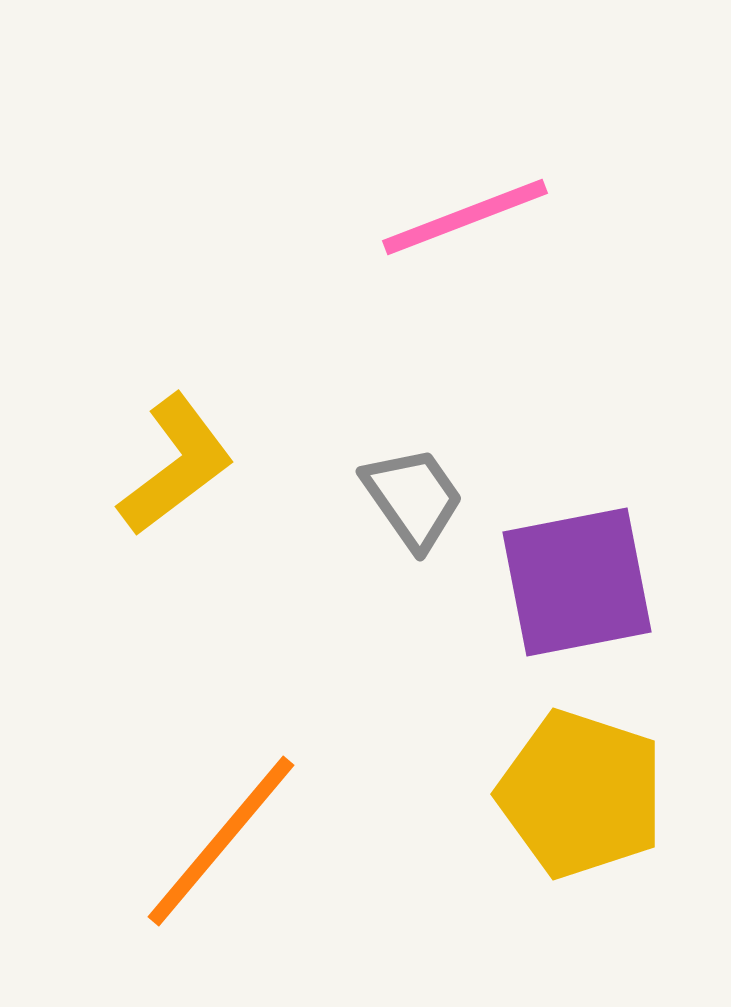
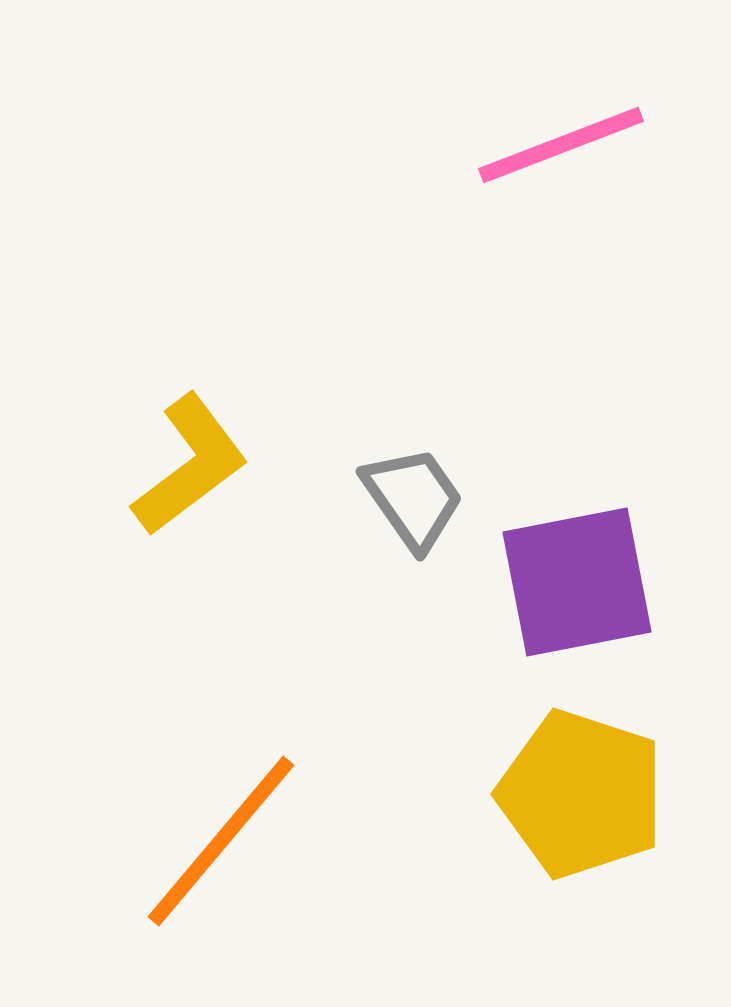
pink line: moved 96 px right, 72 px up
yellow L-shape: moved 14 px right
